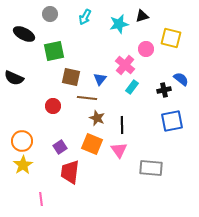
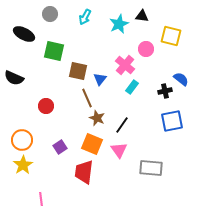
black triangle: rotated 24 degrees clockwise
cyan star: rotated 12 degrees counterclockwise
yellow square: moved 2 px up
green square: rotated 25 degrees clockwise
brown square: moved 7 px right, 6 px up
black cross: moved 1 px right, 1 px down
brown line: rotated 60 degrees clockwise
red circle: moved 7 px left
black line: rotated 36 degrees clockwise
orange circle: moved 1 px up
red trapezoid: moved 14 px right
